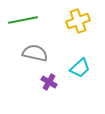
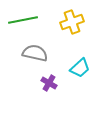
yellow cross: moved 6 px left, 1 px down
purple cross: moved 1 px down
